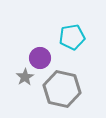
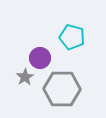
cyan pentagon: rotated 25 degrees clockwise
gray hexagon: rotated 12 degrees counterclockwise
